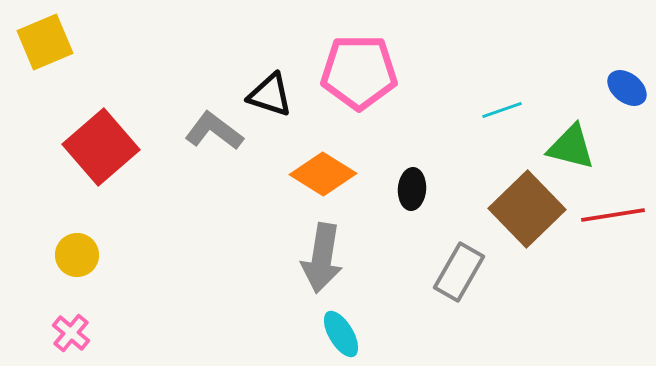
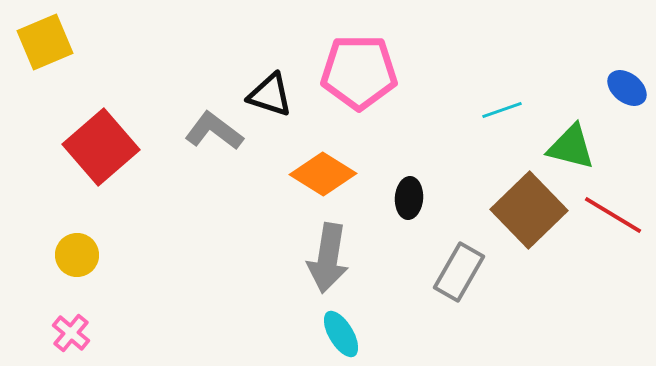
black ellipse: moved 3 px left, 9 px down
brown square: moved 2 px right, 1 px down
red line: rotated 40 degrees clockwise
gray arrow: moved 6 px right
